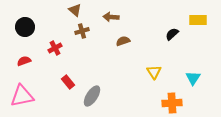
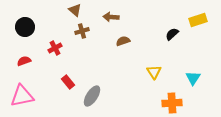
yellow rectangle: rotated 18 degrees counterclockwise
